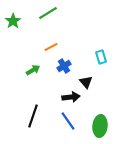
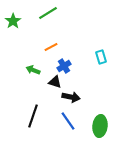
green arrow: rotated 128 degrees counterclockwise
black triangle: moved 31 px left; rotated 32 degrees counterclockwise
black arrow: rotated 18 degrees clockwise
